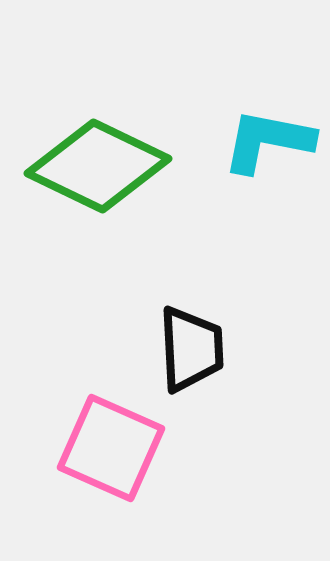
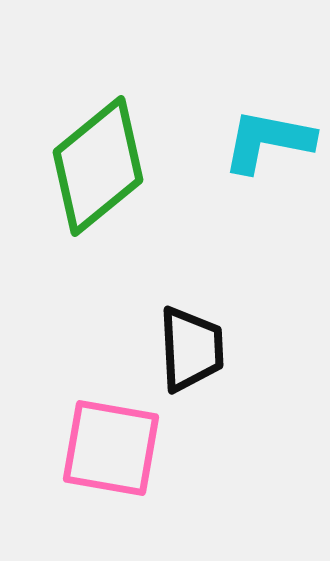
green diamond: rotated 65 degrees counterclockwise
pink square: rotated 14 degrees counterclockwise
